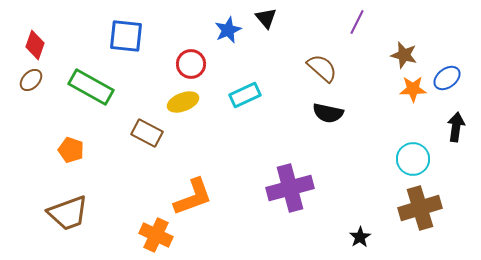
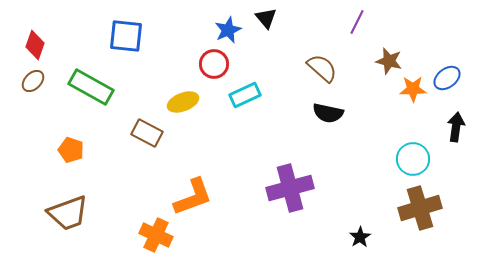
brown star: moved 15 px left, 6 px down
red circle: moved 23 px right
brown ellipse: moved 2 px right, 1 px down
